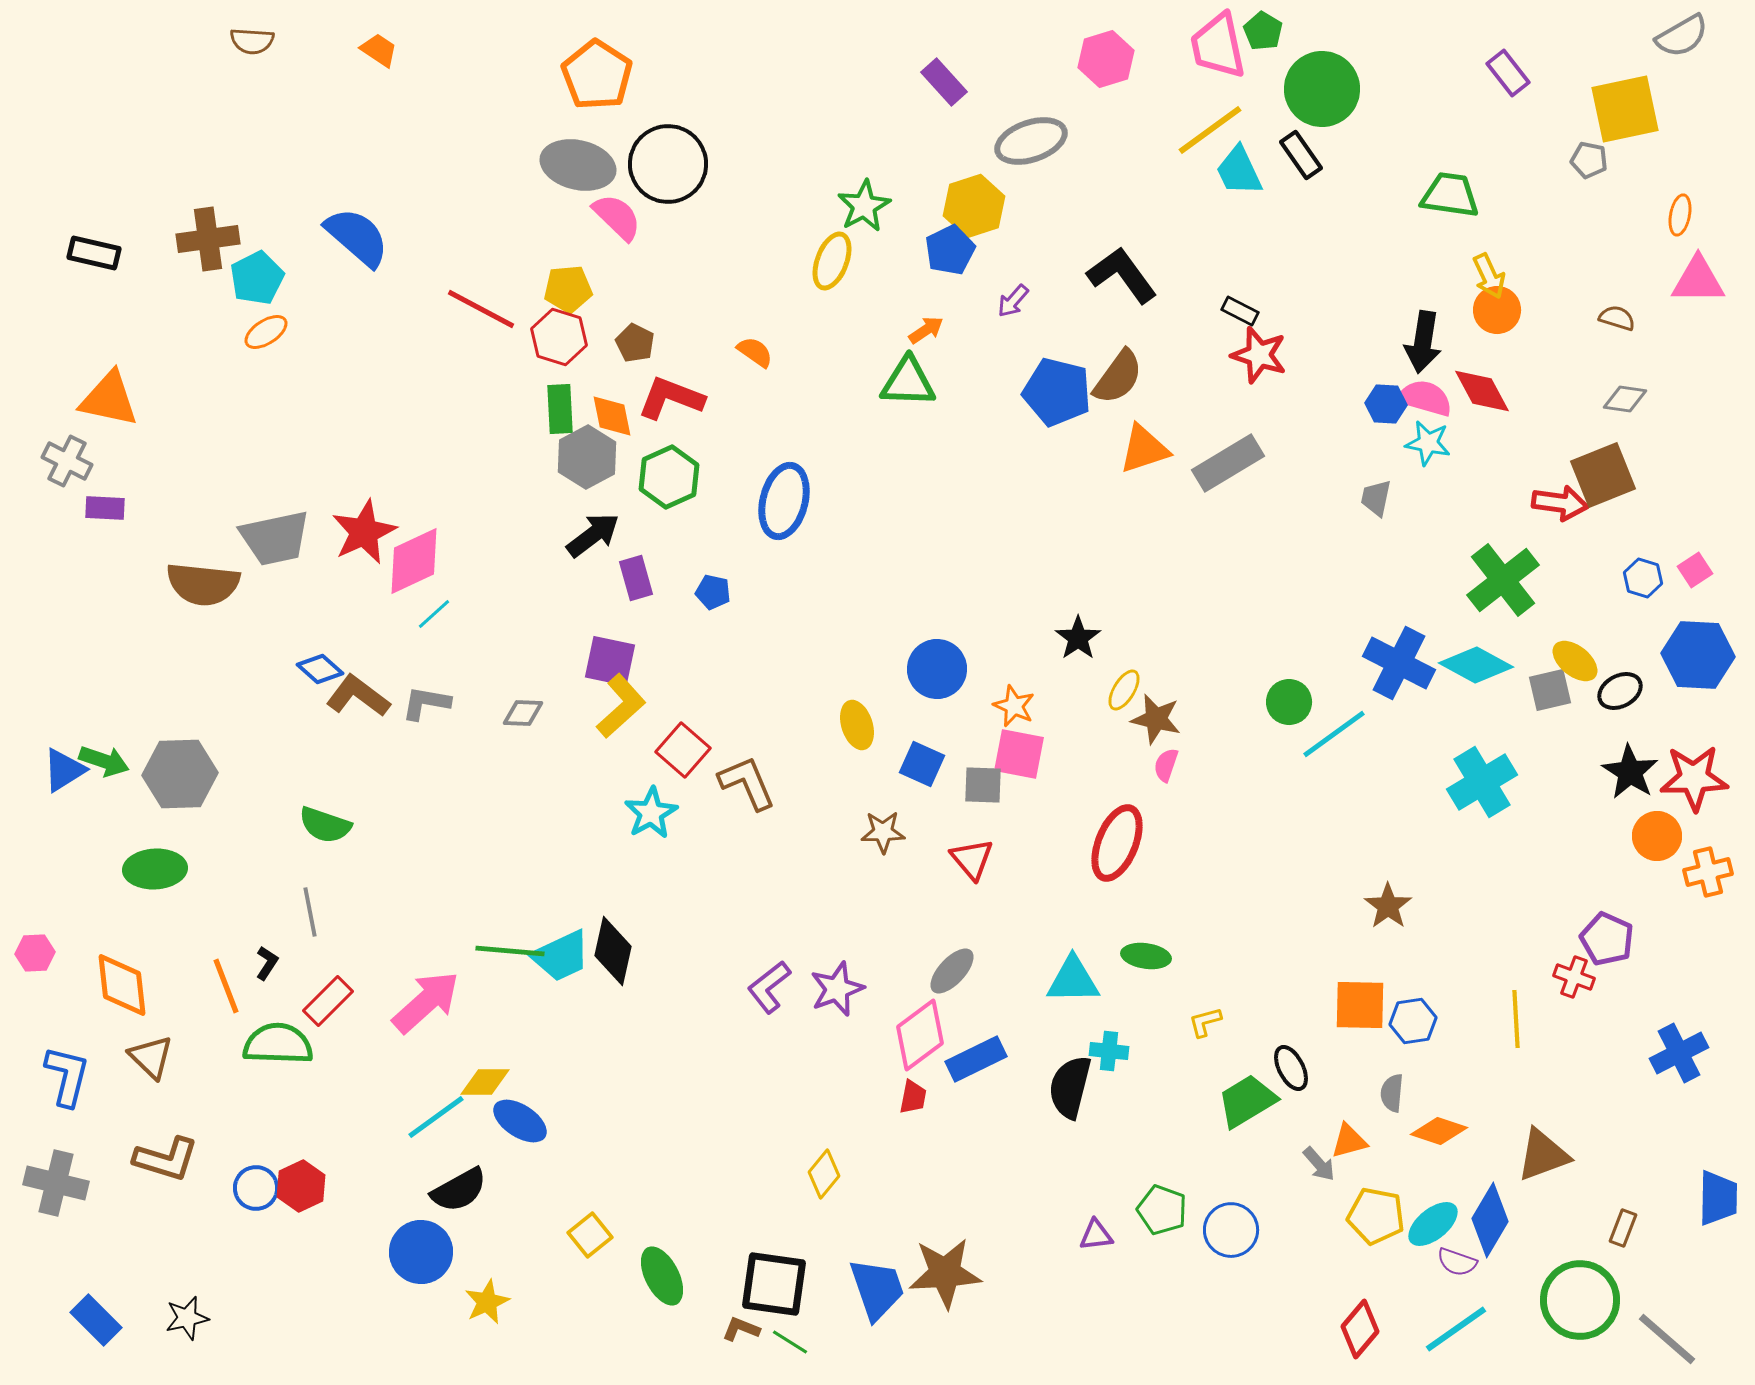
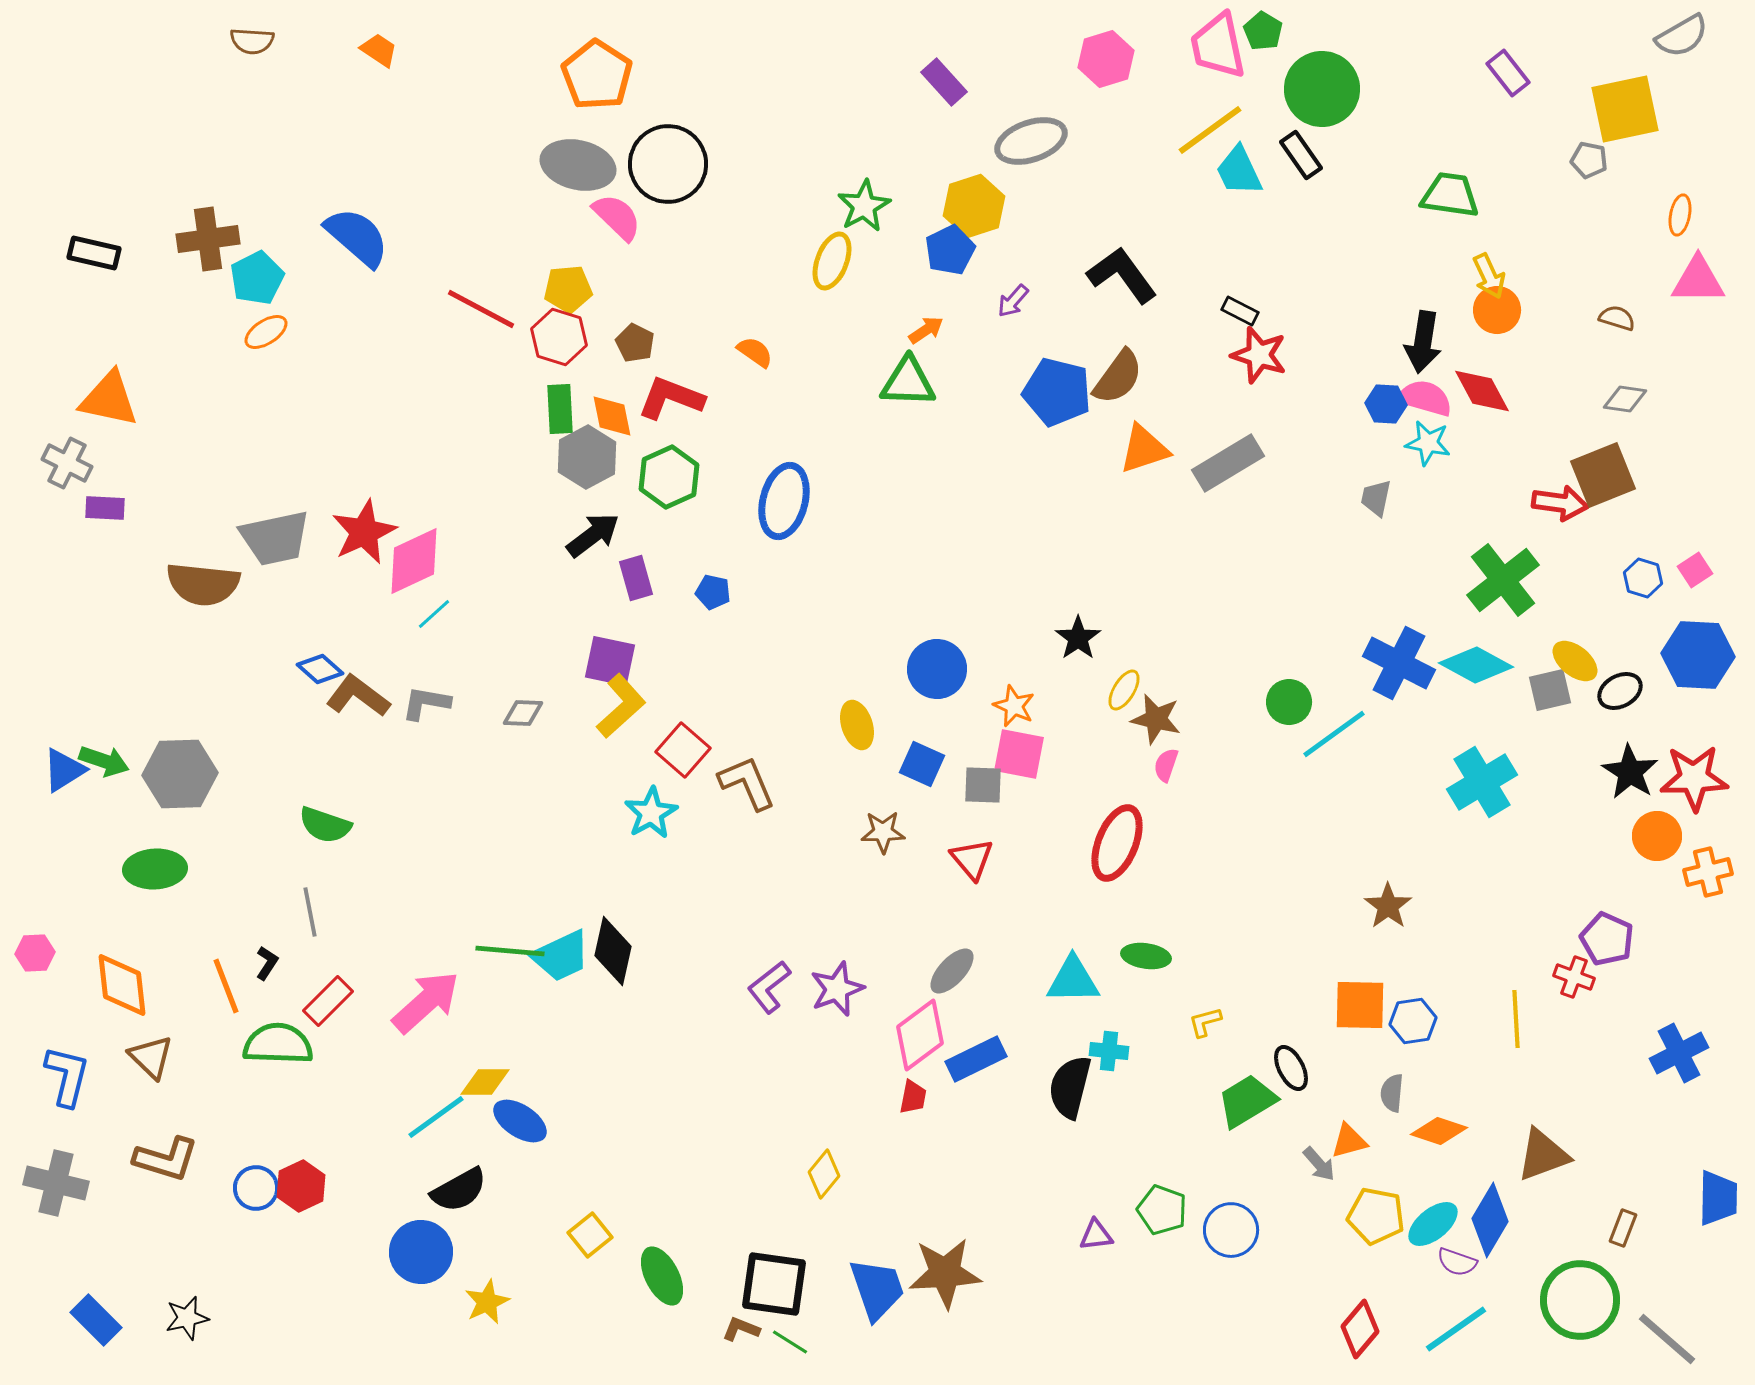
gray cross at (67, 461): moved 2 px down
